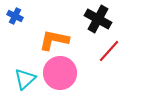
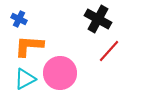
blue cross: moved 4 px right, 3 px down
orange L-shape: moved 25 px left, 6 px down; rotated 8 degrees counterclockwise
cyan triangle: rotated 15 degrees clockwise
